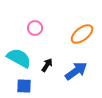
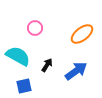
cyan semicircle: moved 1 px left, 2 px up
blue square: rotated 14 degrees counterclockwise
